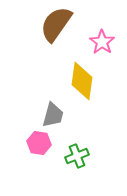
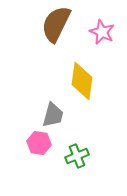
brown semicircle: rotated 9 degrees counterclockwise
pink star: moved 10 px up; rotated 10 degrees counterclockwise
